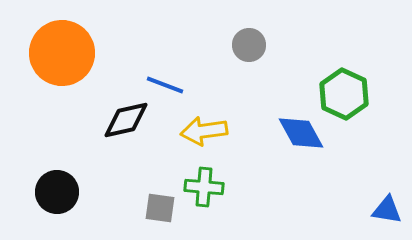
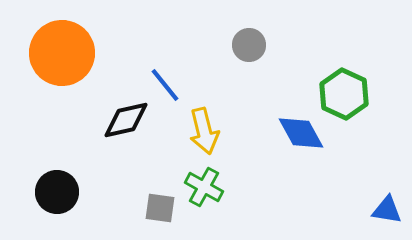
blue line: rotated 30 degrees clockwise
yellow arrow: rotated 96 degrees counterclockwise
green cross: rotated 24 degrees clockwise
